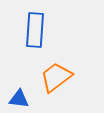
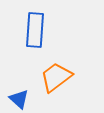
blue triangle: rotated 35 degrees clockwise
